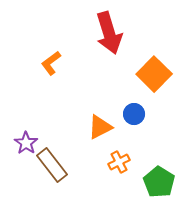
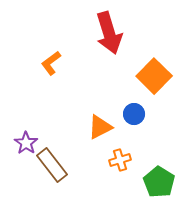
orange square: moved 2 px down
orange cross: moved 1 px right, 2 px up; rotated 10 degrees clockwise
